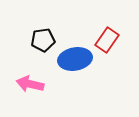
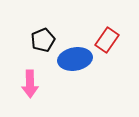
black pentagon: rotated 15 degrees counterclockwise
pink arrow: rotated 104 degrees counterclockwise
